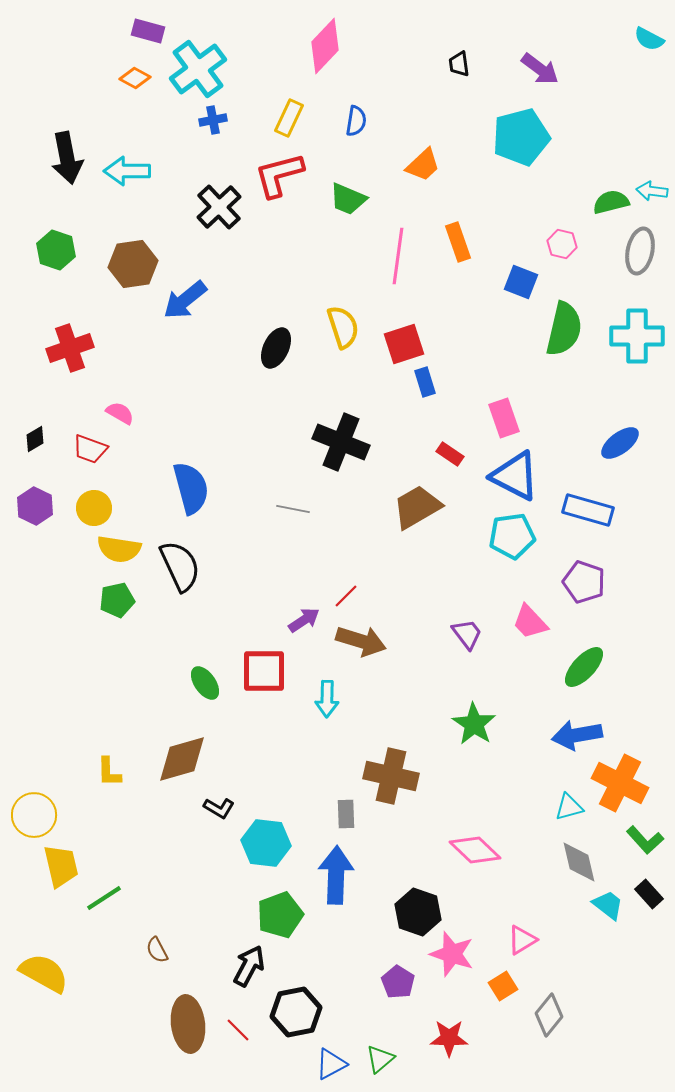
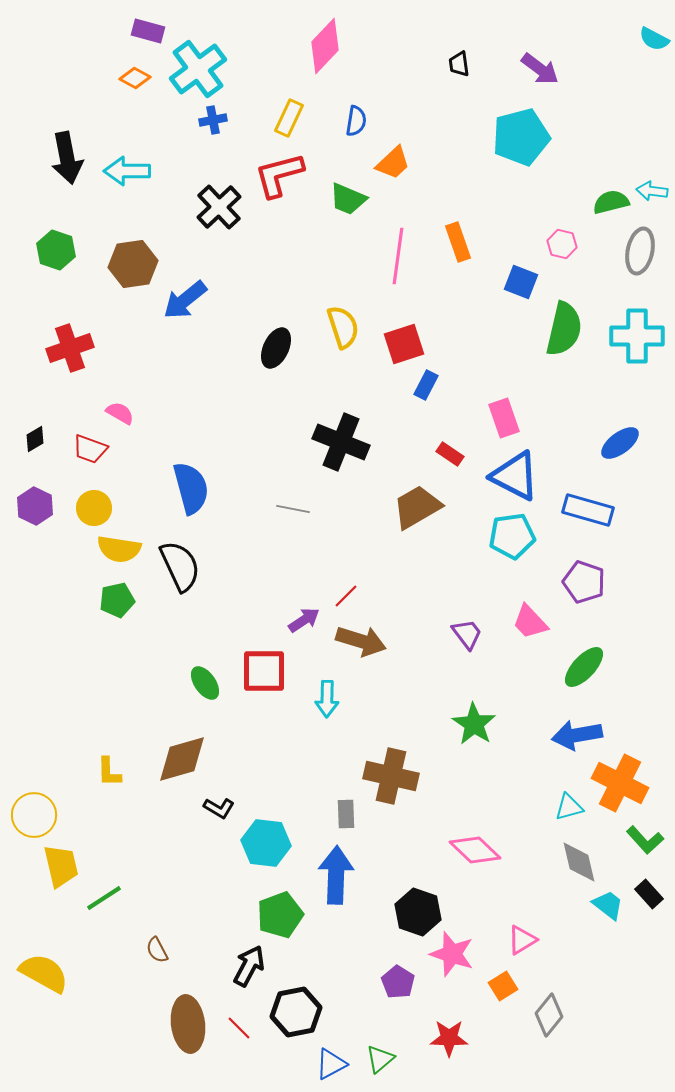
cyan semicircle at (649, 39): moved 5 px right
orange trapezoid at (423, 165): moved 30 px left, 2 px up
blue rectangle at (425, 382): moved 1 px right, 3 px down; rotated 44 degrees clockwise
red line at (238, 1030): moved 1 px right, 2 px up
